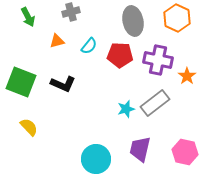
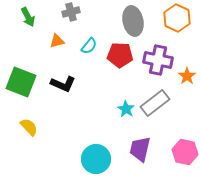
cyan star: rotated 24 degrees counterclockwise
